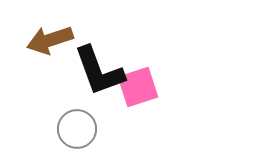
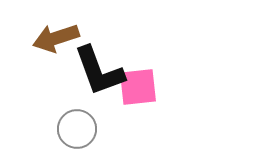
brown arrow: moved 6 px right, 2 px up
pink square: rotated 12 degrees clockwise
